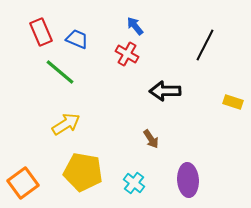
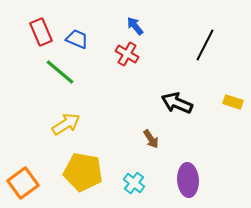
black arrow: moved 12 px right, 12 px down; rotated 24 degrees clockwise
